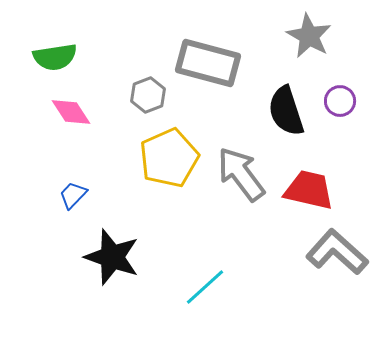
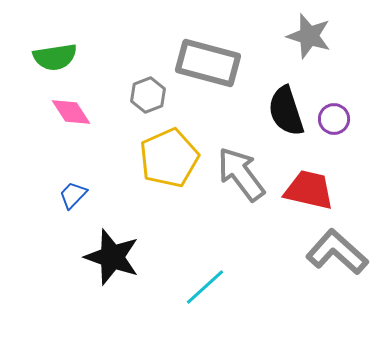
gray star: rotated 12 degrees counterclockwise
purple circle: moved 6 px left, 18 px down
